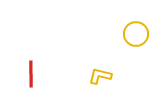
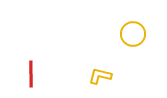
yellow circle: moved 3 px left
